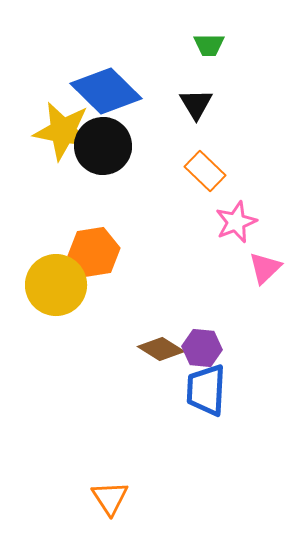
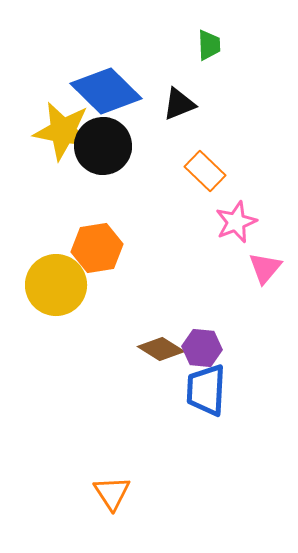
green trapezoid: rotated 92 degrees counterclockwise
black triangle: moved 17 px left; rotated 39 degrees clockwise
orange hexagon: moved 3 px right, 4 px up
pink triangle: rotated 6 degrees counterclockwise
orange triangle: moved 2 px right, 5 px up
